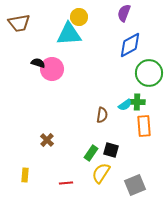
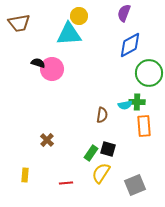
yellow circle: moved 1 px up
cyan semicircle: rotated 24 degrees clockwise
black square: moved 3 px left, 1 px up
